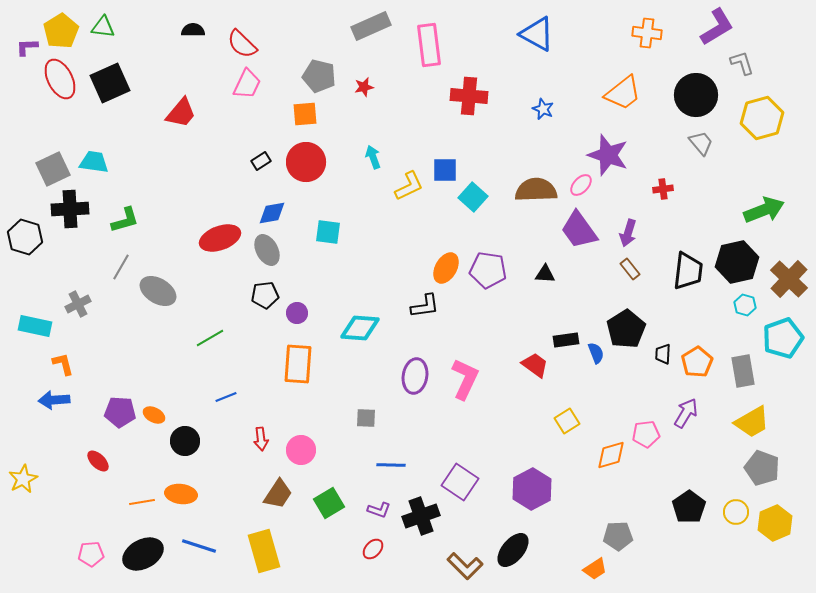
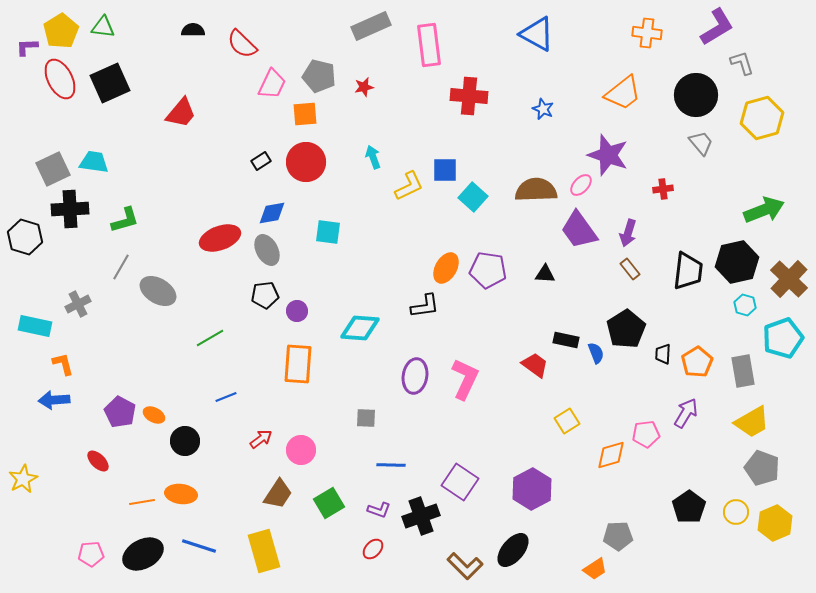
pink trapezoid at (247, 84): moved 25 px right
purple circle at (297, 313): moved 2 px up
black rectangle at (566, 340): rotated 20 degrees clockwise
purple pentagon at (120, 412): rotated 24 degrees clockwise
red arrow at (261, 439): rotated 120 degrees counterclockwise
